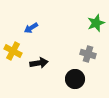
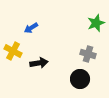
black circle: moved 5 px right
